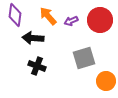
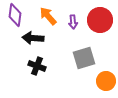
purple arrow: moved 2 px right, 1 px down; rotated 72 degrees counterclockwise
